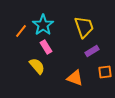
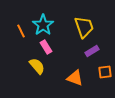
orange line: rotated 64 degrees counterclockwise
